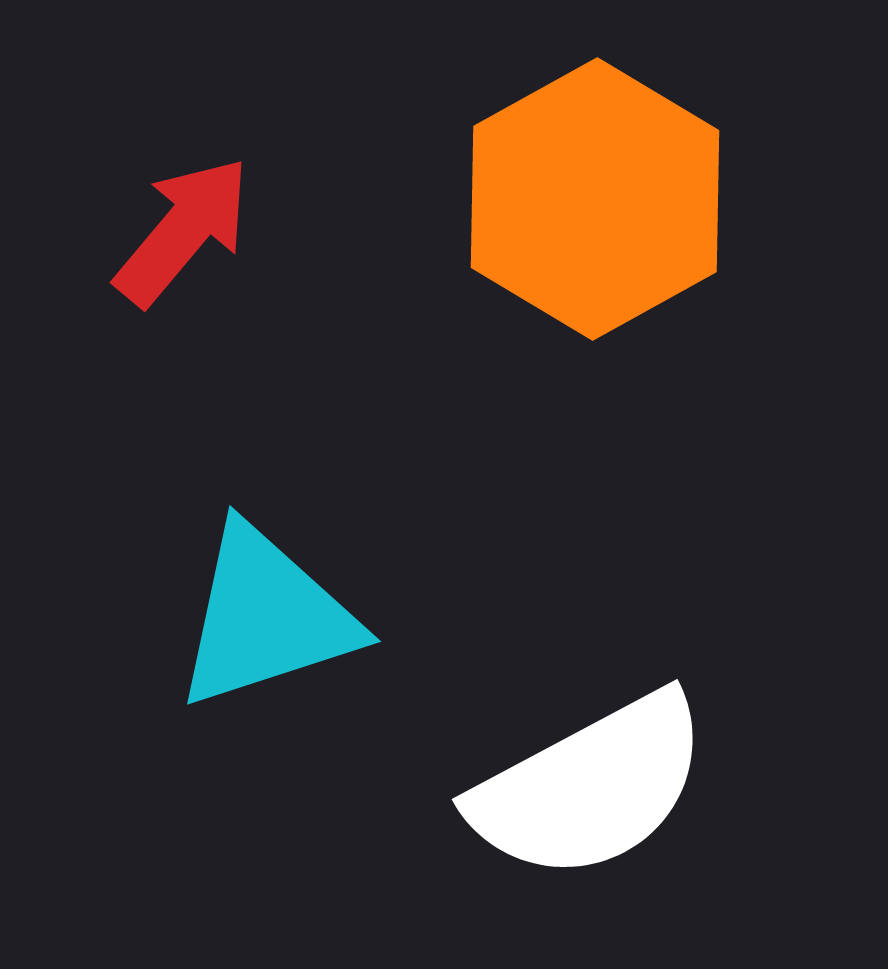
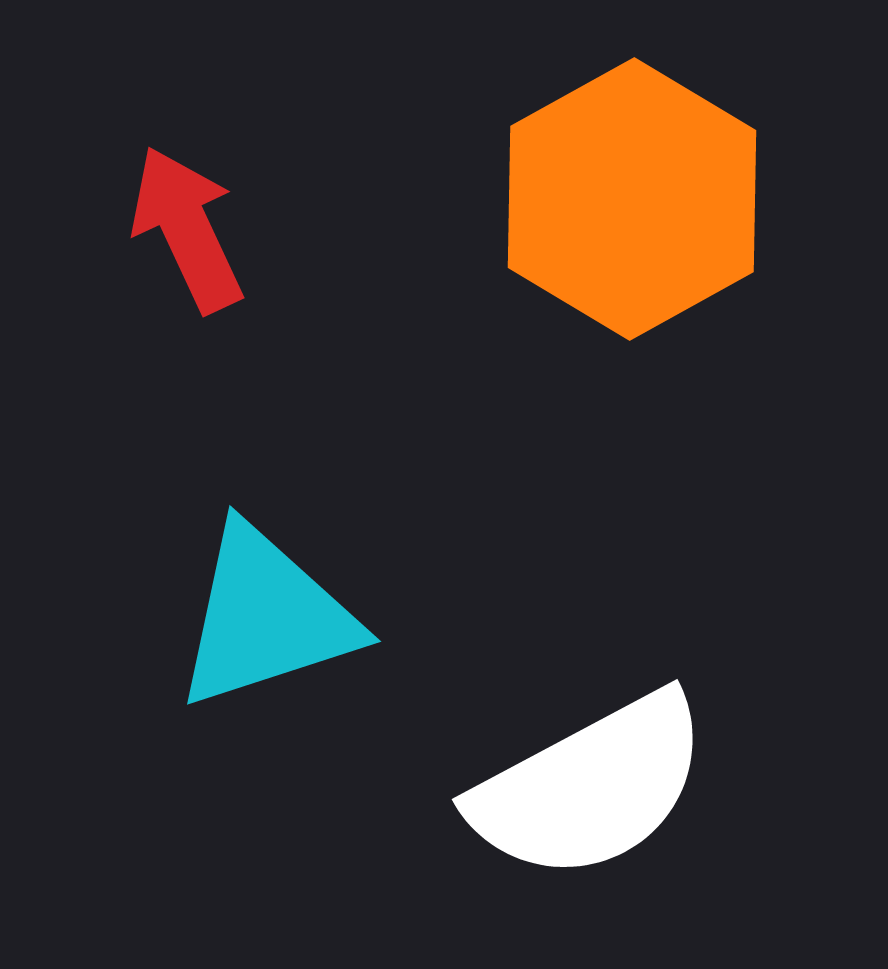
orange hexagon: moved 37 px right
red arrow: moved 4 px right, 2 px up; rotated 65 degrees counterclockwise
